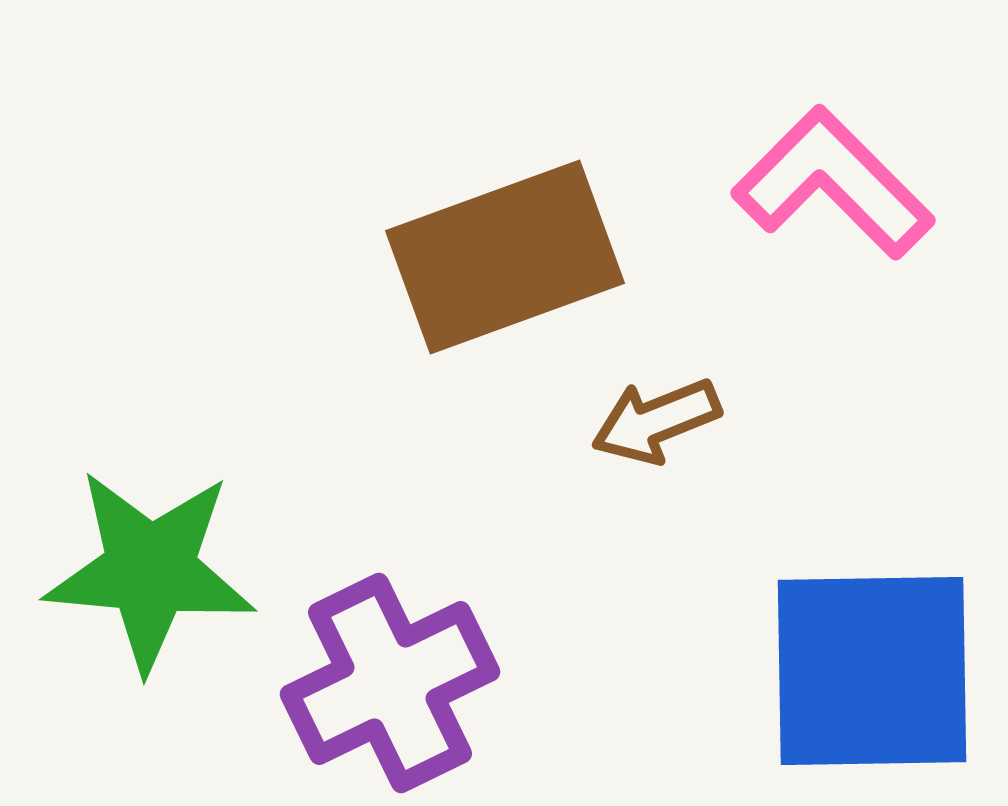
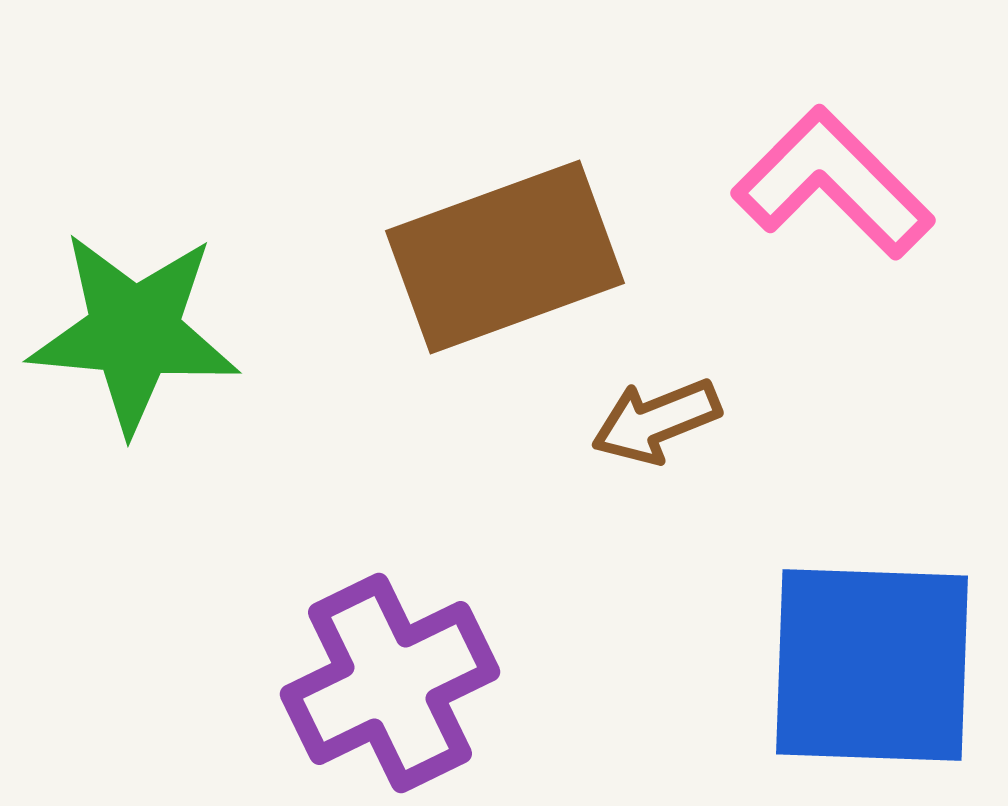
green star: moved 16 px left, 238 px up
blue square: moved 6 px up; rotated 3 degrees clockwise
